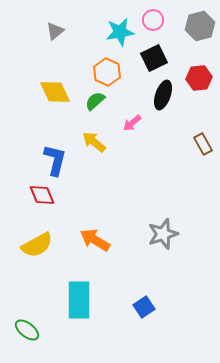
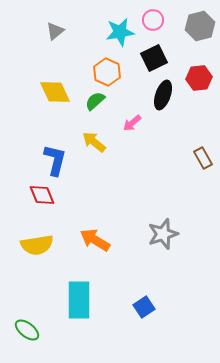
brown rectangle: moved 14 px down
yellow semicircle: rotated 20 degrees clockwise
